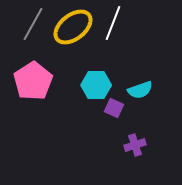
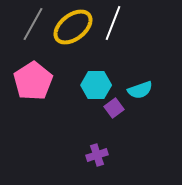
purple square: rotated 30 degrees clockwise
purple cross: moved 38 px left, 10 px down
